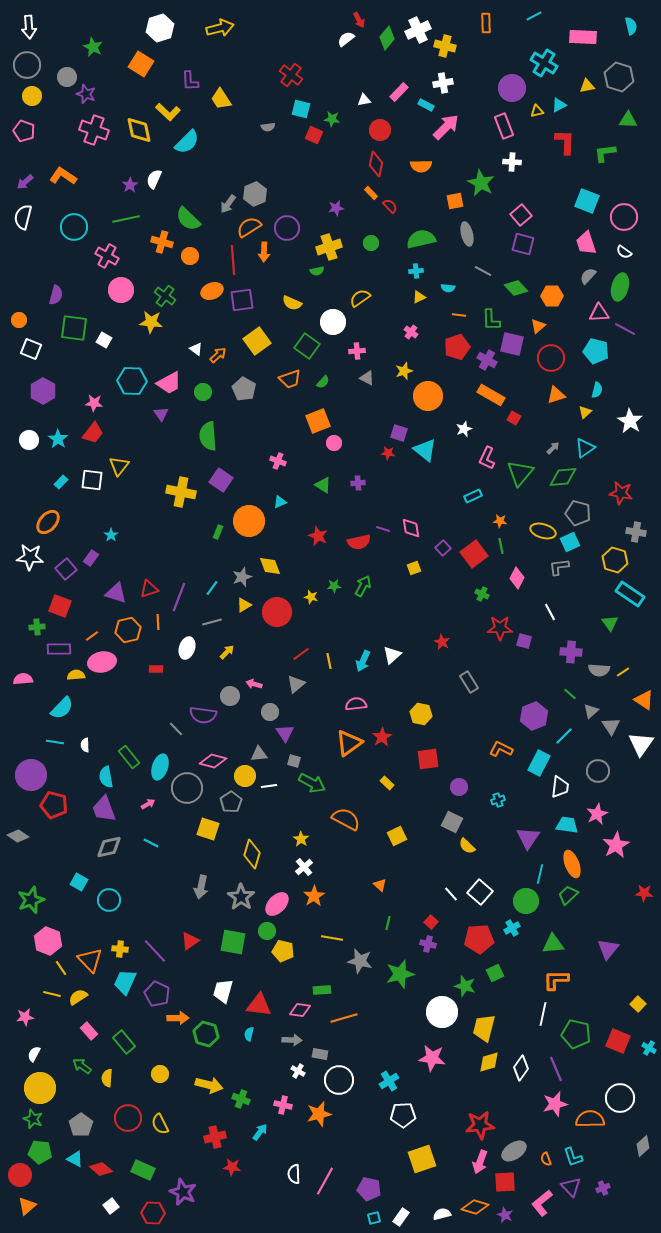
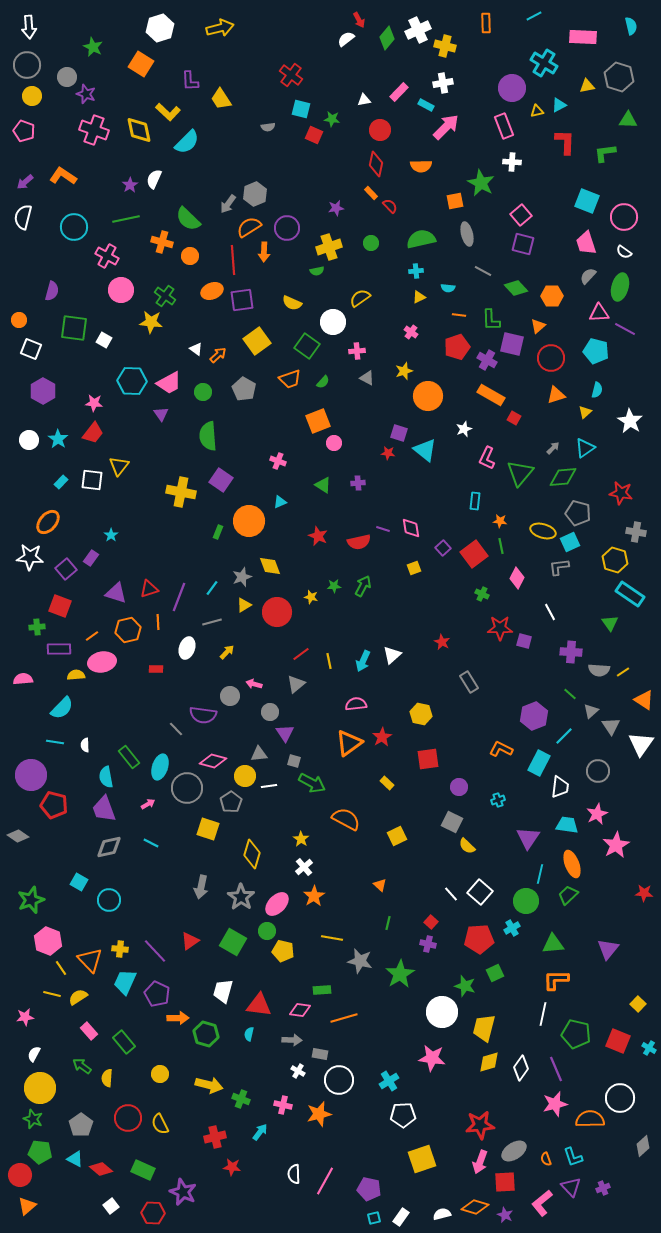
purple semicircle at (56, 295): moved 4 px left, 4 px up
cyan rectangle at (473, 496): moved 2 px right, 5 px down; rotated 60 degrees counterclockwise
green square at (233, 942): rotated 20 degrees clockwise
green star at (400, 974): rotated 16 degrees counterclockwise
